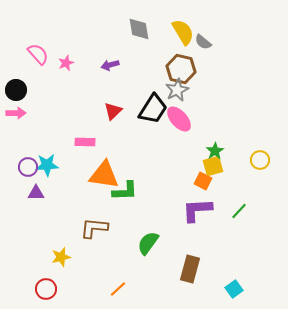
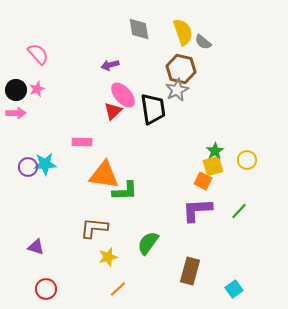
yellow semicircle: rotated 12 degrees clockwise
pink star: moved 29 px left, 26 px down
black trapezoid: rotated 40 degrees counterclockwise
pink ellipse: moved 56 px left, 24 px up
pink rectangle: moved 3 px left
yellow circle: moved 13 px left
cyan star: moved 2 px left, 1 px up
purple triangle: moved 54 px down; rotated 18 degrees clockwise
yellow star: moved 47 px right
brown rectangle: moved 2 px down
